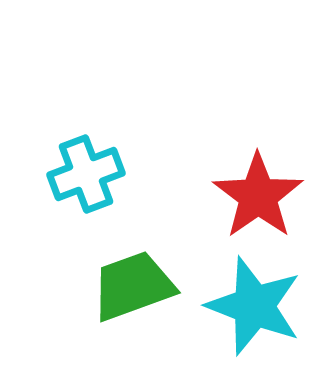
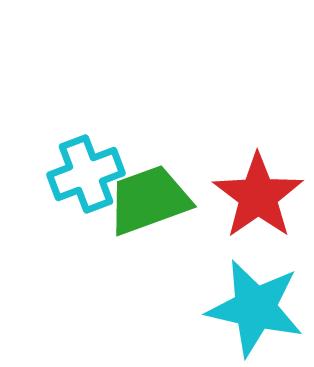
green trapezoid: moved 16 px right, 86 px up
cyan star: moved 1 px right, 2 px down; rotated 8 degrees counterclockwise
